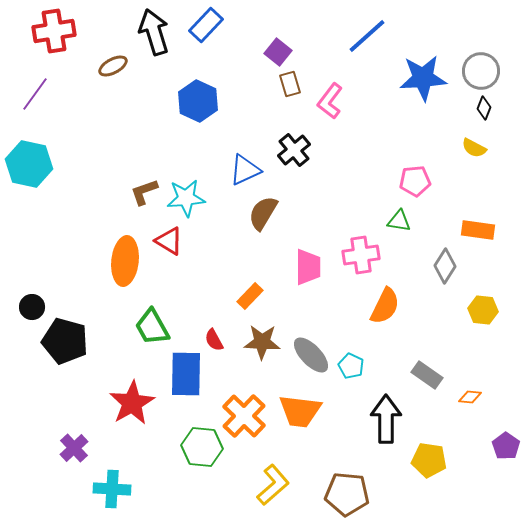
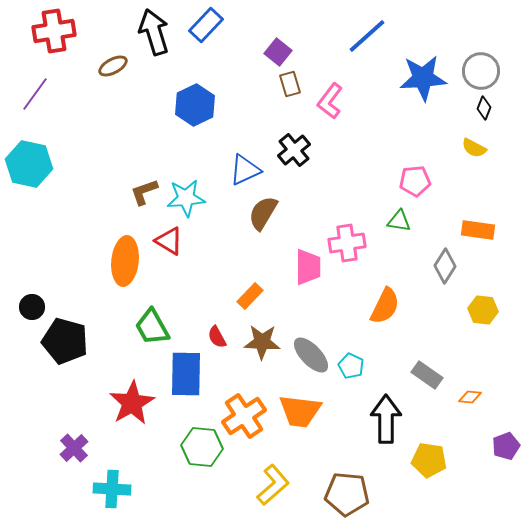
blue hexagon at (198, 101): moved 3 px left, 4 px down; rotated 9 degrees clockwise
pink cross at (361, 255): moved 14 px left, 12 px up
red semicircle at (214, 340): moved 3 px right, 3 px up
orange cross at (244, 416): rotated 12 degrees clockwise
purple pentagon at (506, 446): rotated 16 degrees clockwise
